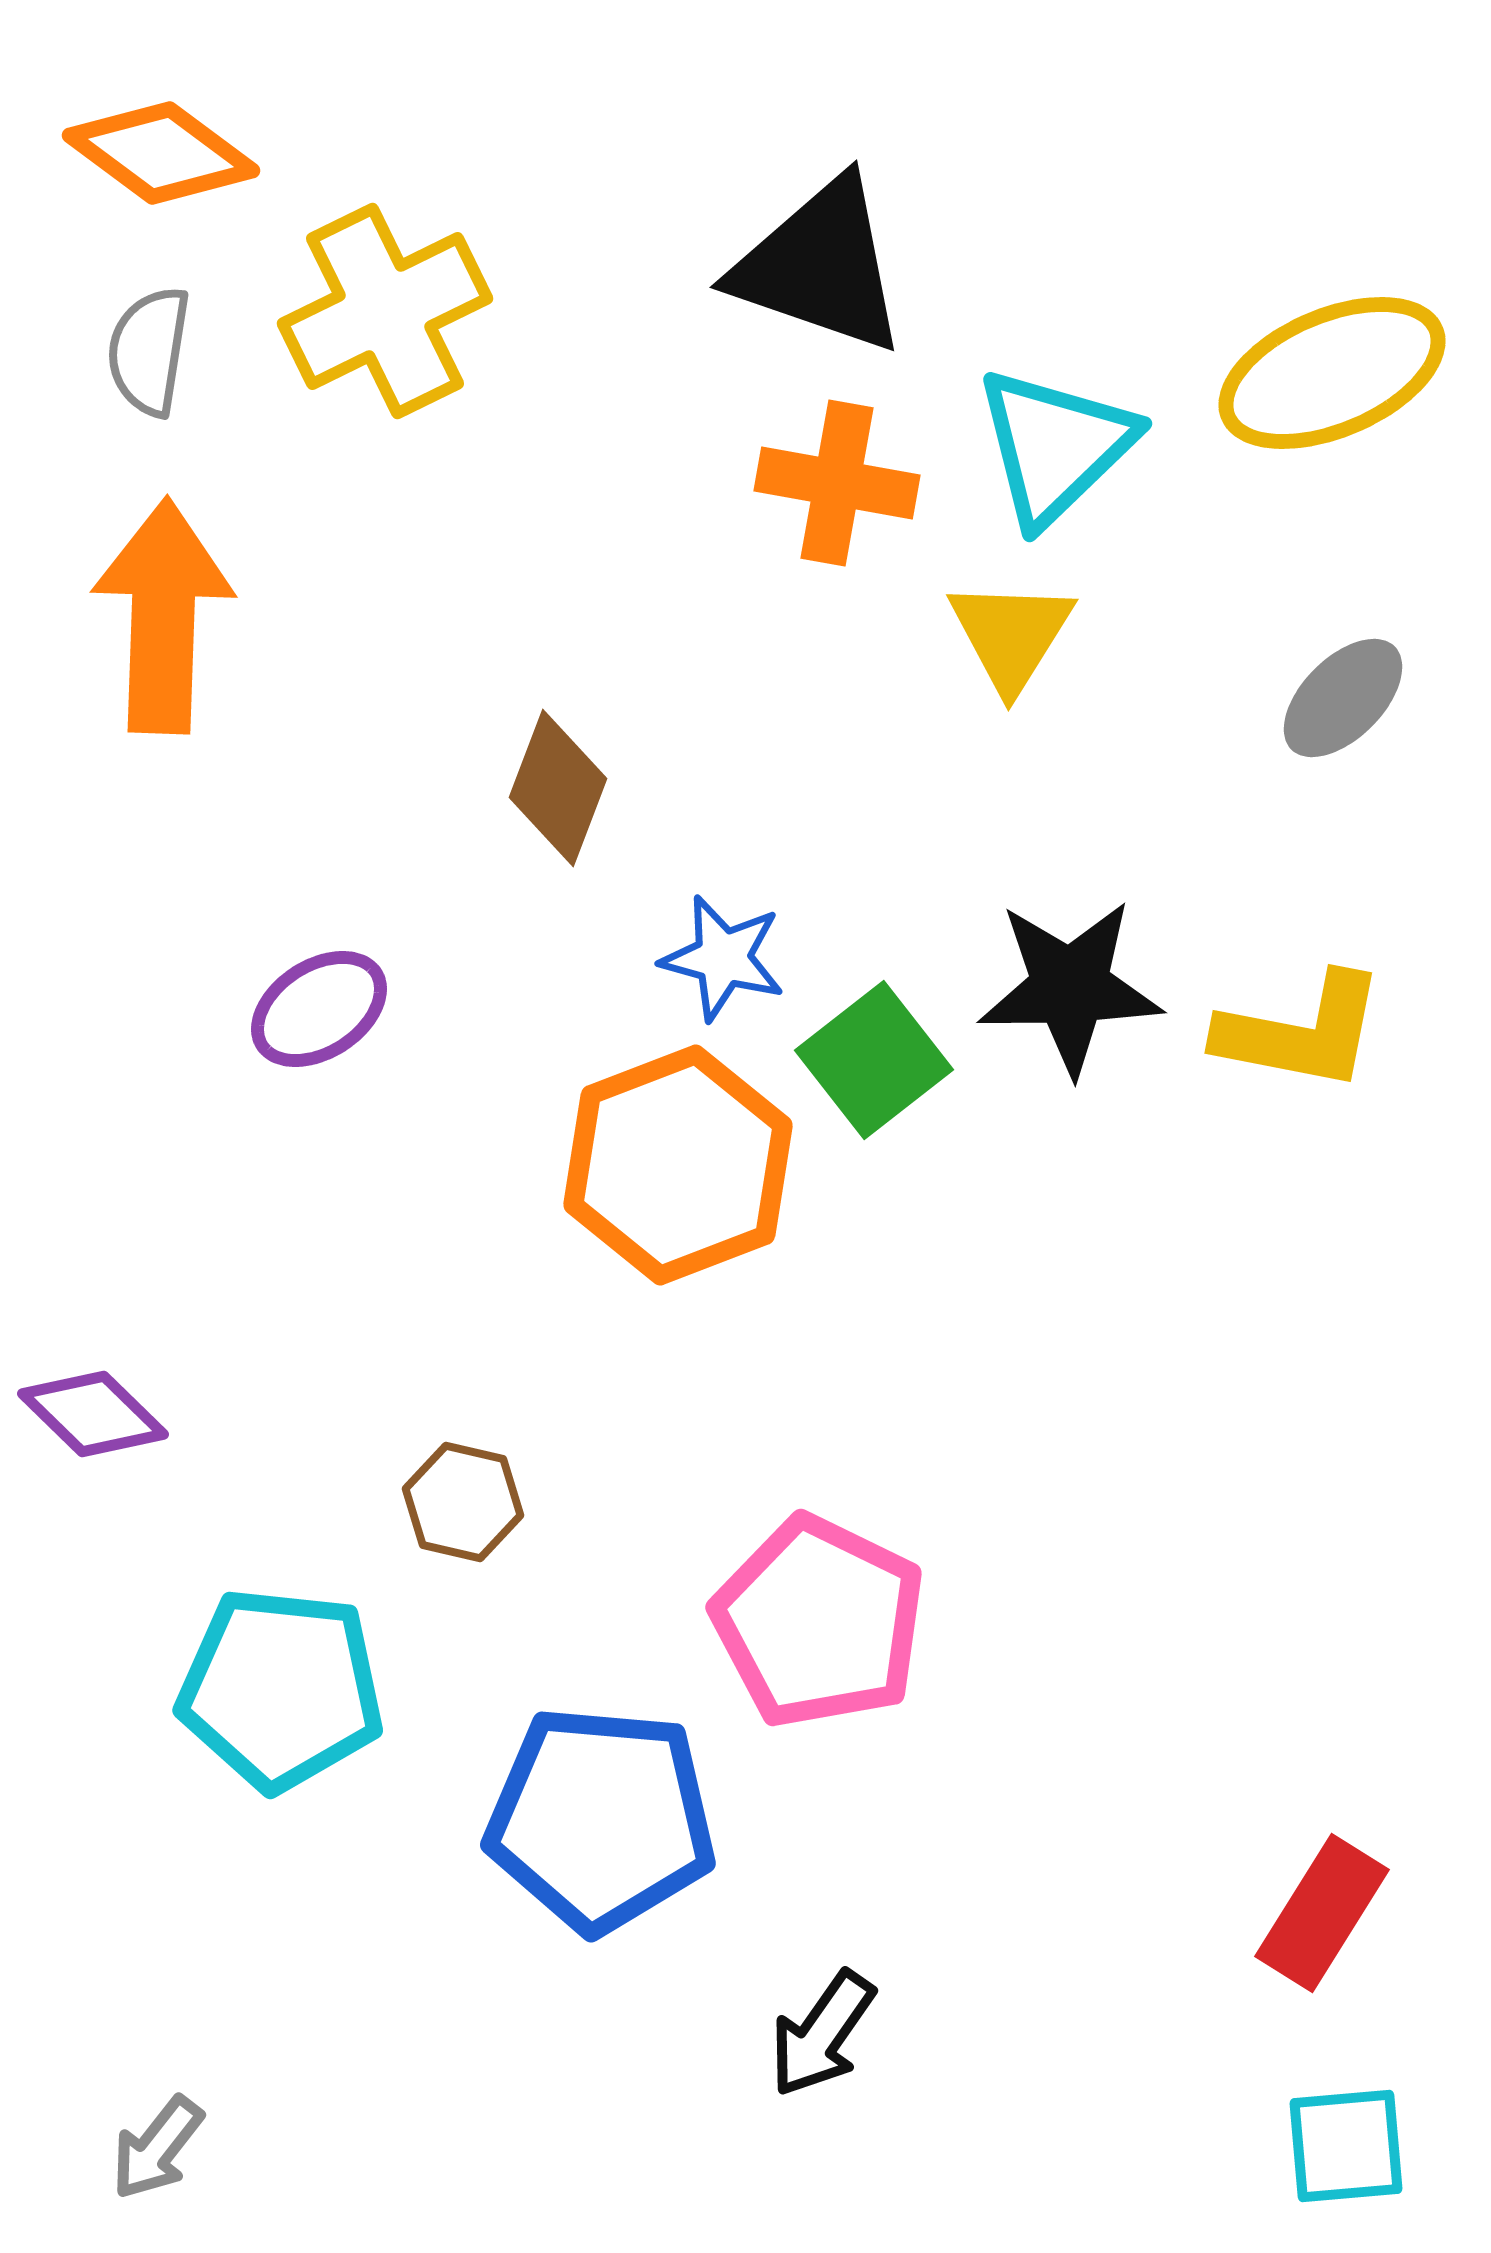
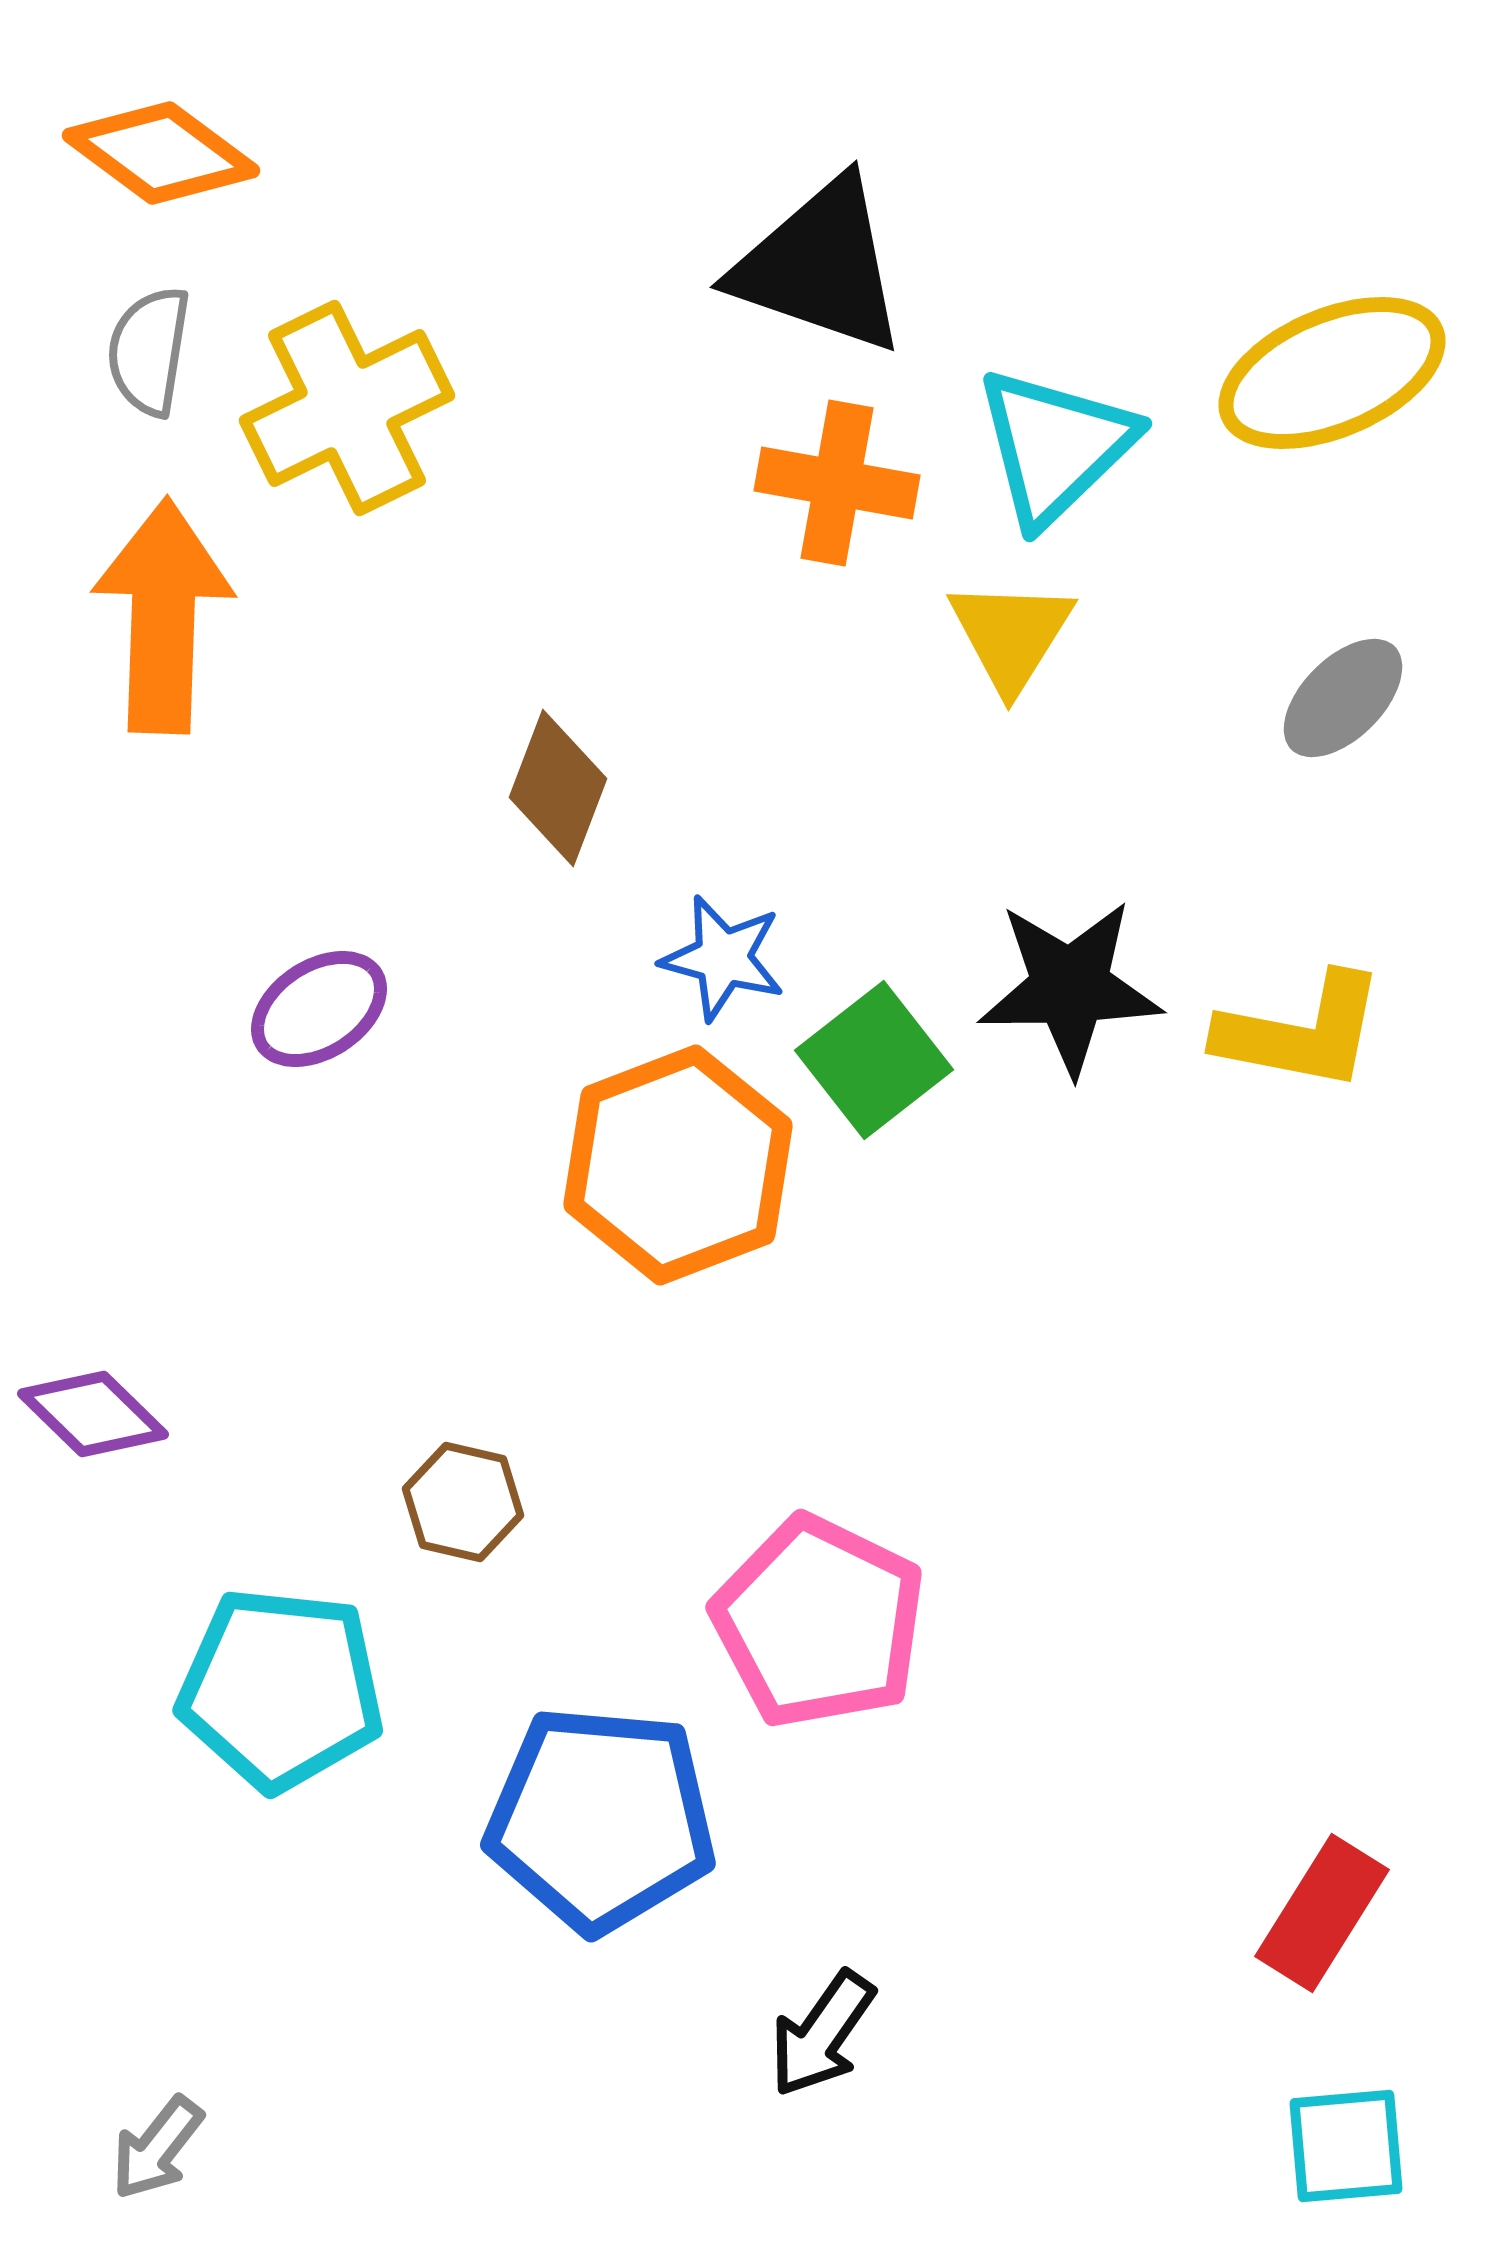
yellow cross: moved 38 px left, 97 px down
